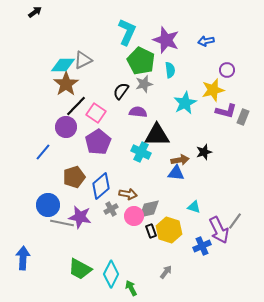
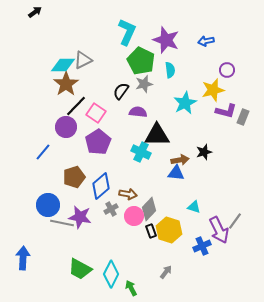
gray diamond at (149, 209): rotated 35 degrees counterclockwise
